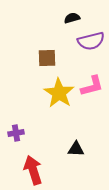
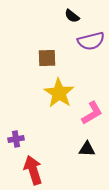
black semicircle: moved 2 px up; rotated 126 degrees counterclockwise
pink L-shape: moved 27 px down; rotated 15 degrees counterclockwise
purple cross: moved 6 px down
black triangle: moved 11 px right
